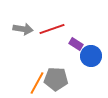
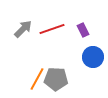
gray arrow: rotated 54 degrees counterclockwise
purple rectangle: moved 7 px right, 14 px up; rotated 32 degrees clockwise
blue circle: moved 2 px right, 1 px down
orange line: moved 4 px up
